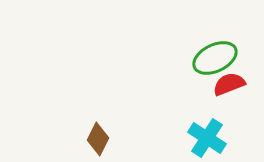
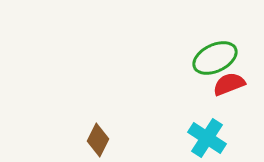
brown diamond: moved 1 px down
